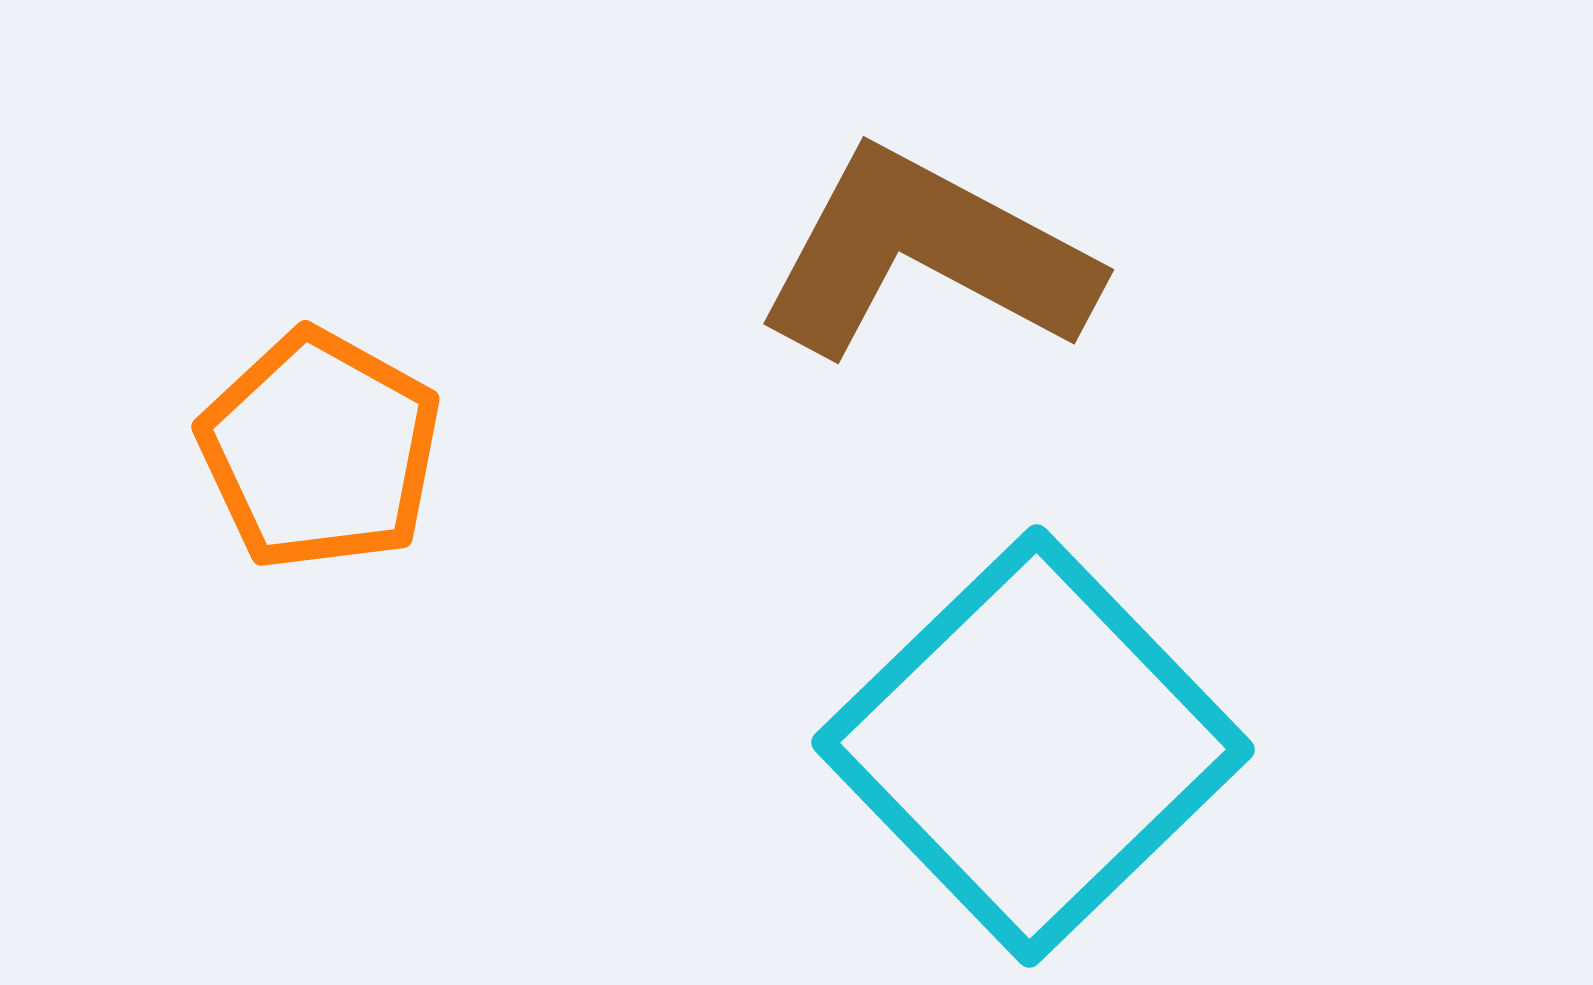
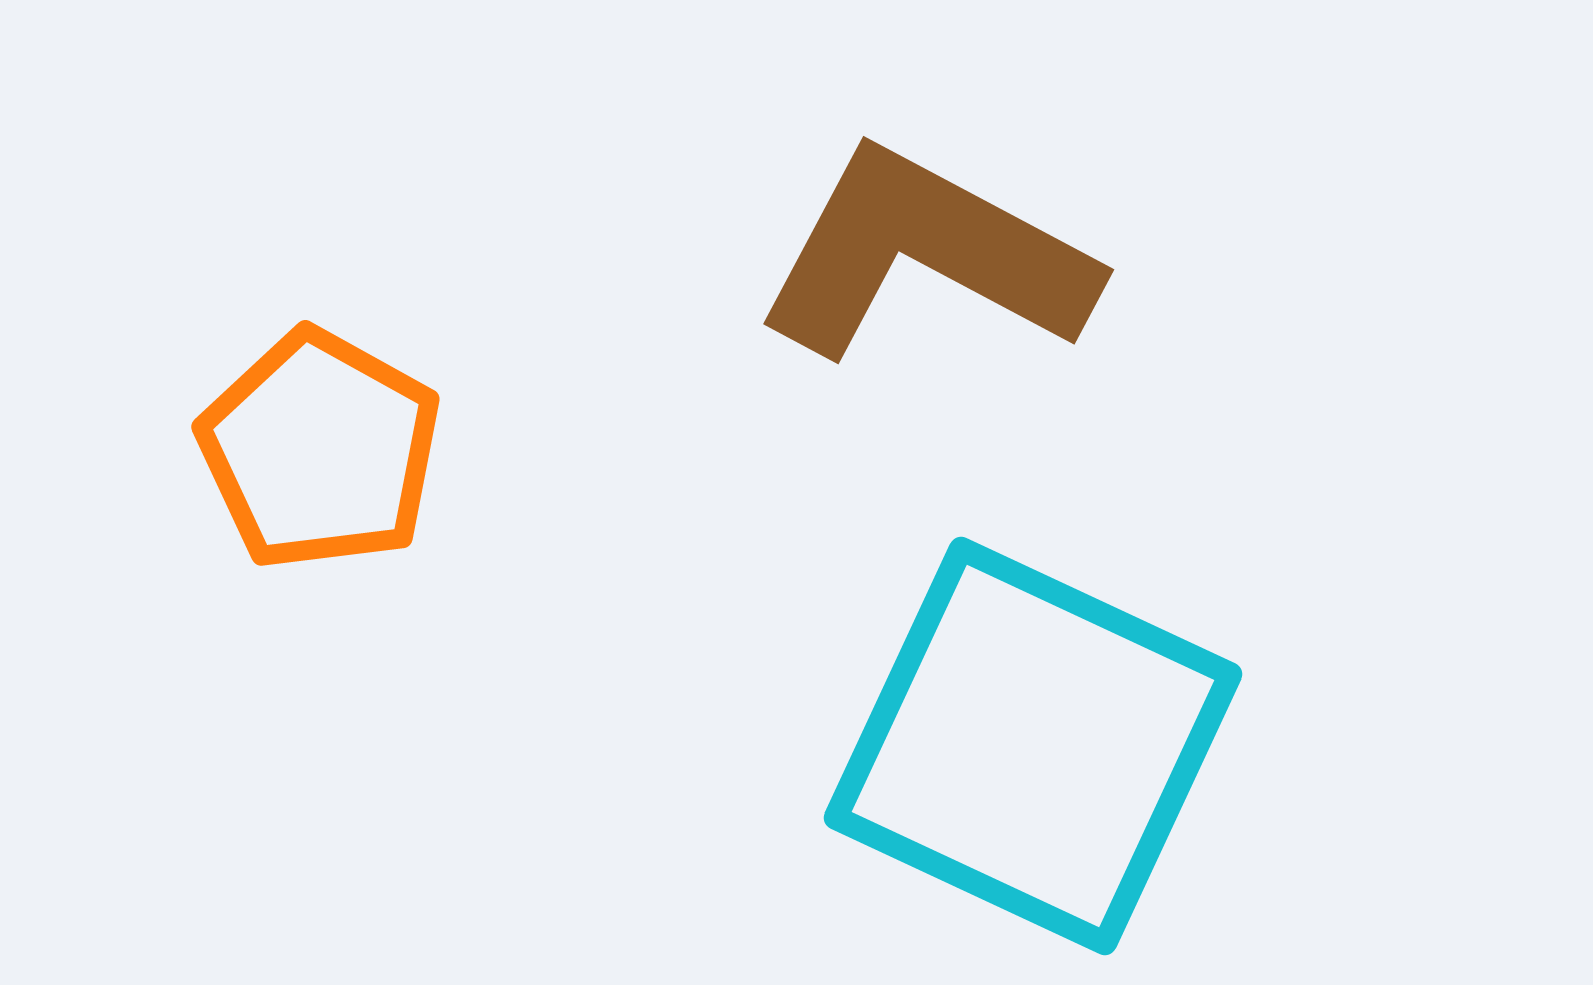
cyan square: rotated 21 degrees counterclockwise
